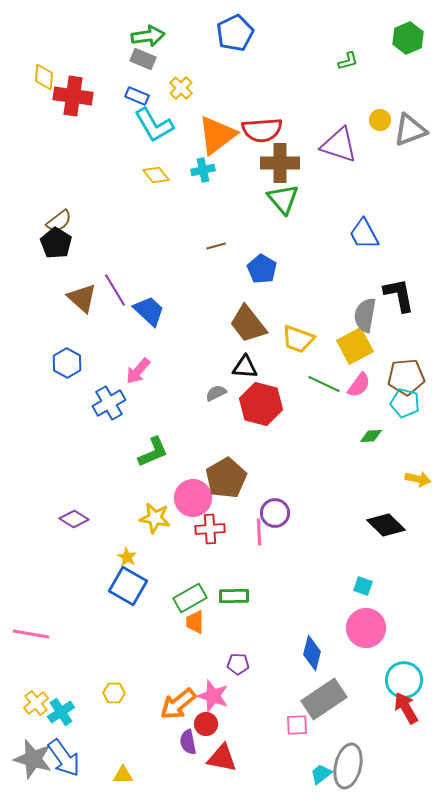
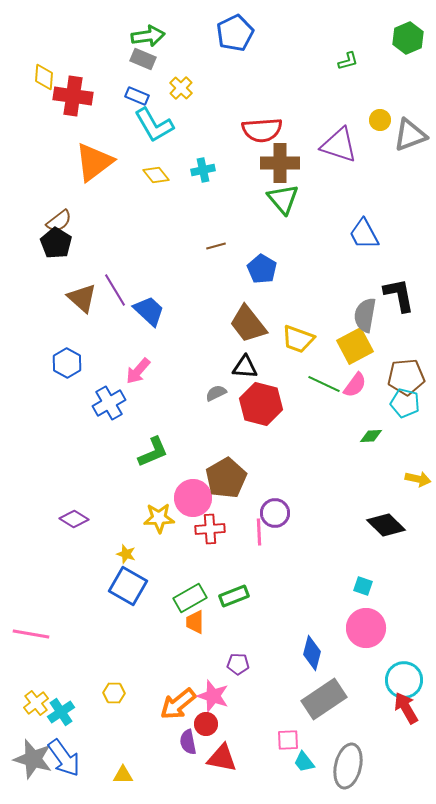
gray triangle at (410, 130): moved 5 px down
orange triangle at (217, 135): moved 123 px left, 27 px down
pink semicircle at (359, 385): moved 4 px left
yellow star at (155, 518): moved 4 px right; rotated 12 degrees counterclockwise
yellow star at (127, 557): moved 1 px left, 3 px up; rotated 12 degrees counterclockwise
green rectangle at (234, 596): rotated 20 degrees counterclockwise
pink square at (297, 725): moved 9 px left, 15 px down
cyan trapezoid at (321, 774): moved 17 px left, 12 px up; rotated 90 degrees counterclockwise
